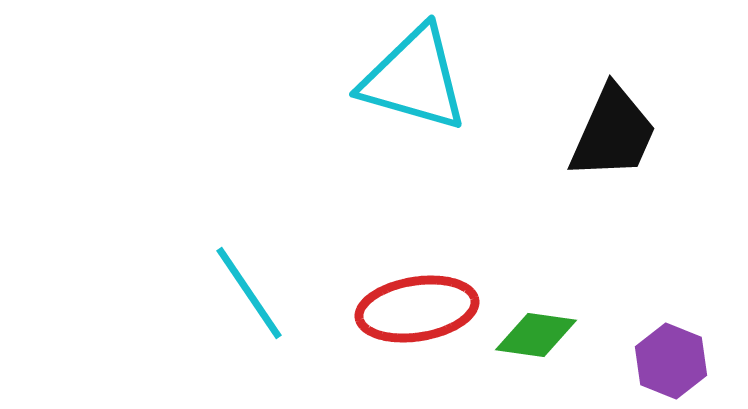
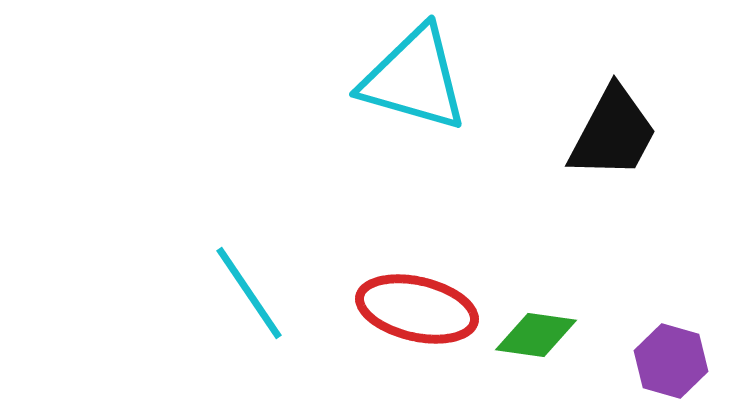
black trapezoid: rotated 4 degrees clockwise
red ellipse: rotated 22 degrees clockwise
purple hexagon: rotated 6 degrees counterclockwise
